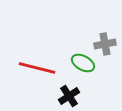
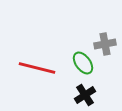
green ellipse: rotated 25 degrees clockwise
black cross: moved 16 px right, 1 px up
